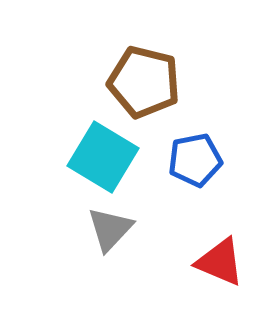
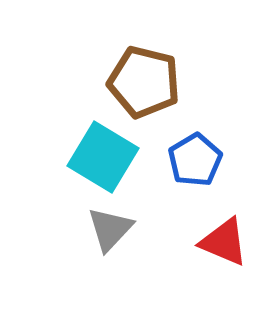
blue pentagon: rotated 20 degrees counterclockwise
red triangle: moved 4 px right, 20 px up
